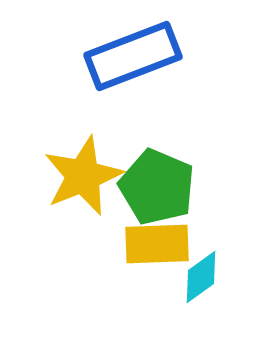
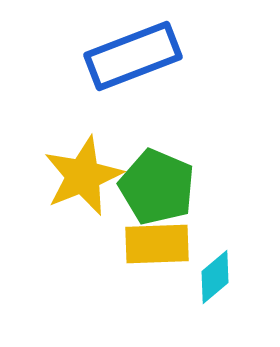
cyan diamond: moved 14 px right; rotated 4 degrees counterclockwise
